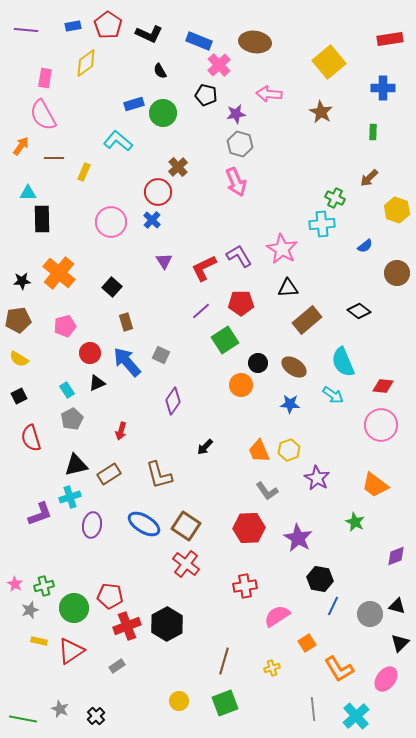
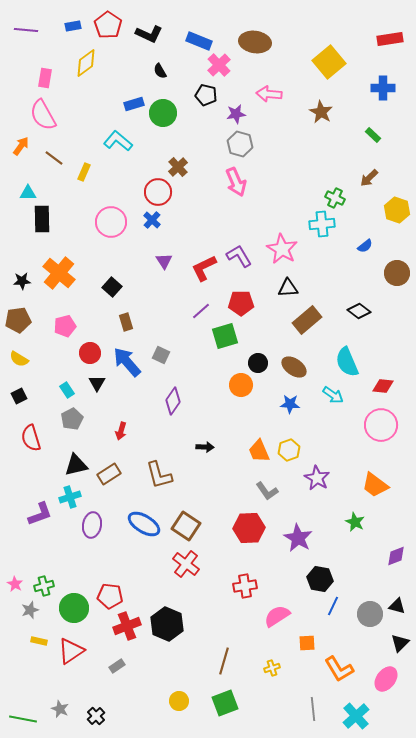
green rectangle at (373, 132): moved 3 px down; rotated 49 degrees counterclockwise
brown line at (54, 158): rotated 36 degrees clockwise
green square at (225, 340): moved 4 px up; rotated 16 degrees clockwise
cyan semicircle at (343, 362): moved 4 px right
black triangle at (97, 383): rotated 36 degrees counterclockwise
black arrow at (205, 447): rotated 132 degrees counterclockwise
black hexagon at (167, 624): rotated 8 degrees counterclockwise
orange square at (307, 643): rotated 30 degrees clockwise
